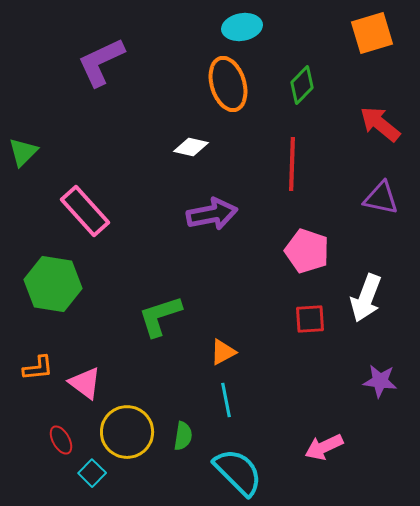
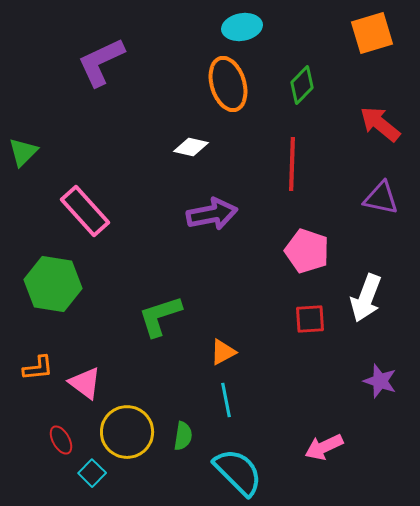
purple star: rotated 12 degrees clockwise
